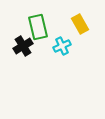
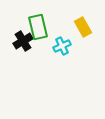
yellow rectangle: moved 3 px right, 3 px down
black cross: moved 5 px up
